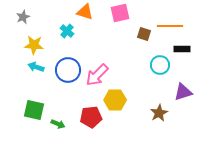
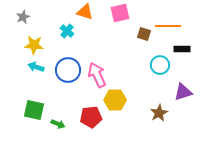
orange line: moved 2 px left
pink arrow: rotated 110 degrees clockwise
